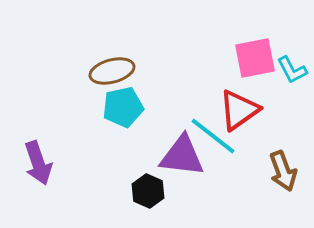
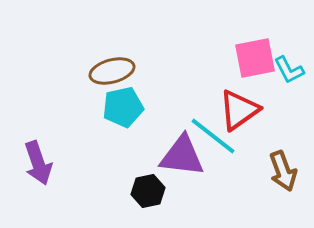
cyan L-shape: moved 3 px left
black hexagon: rotated 24 degrees clockwise
